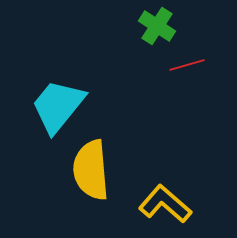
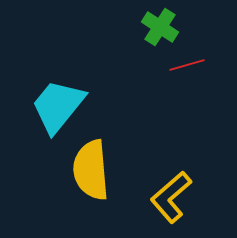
green cross: moved 3 px right, 1 px down
yellow L-shape: moved 6 px right, 7 px up; rotated 82 degrees counterclockwise
